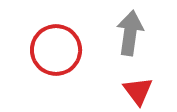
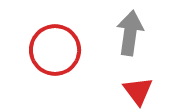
red circle: moved 1 px left
